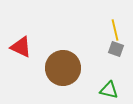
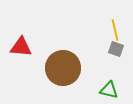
red triangle: rotated 20 degrees counterclockwise
